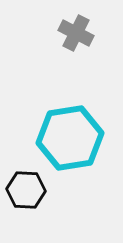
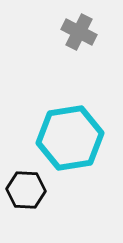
gray cross: moved 3 px right, 1 px up
